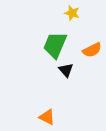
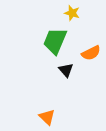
green trapezoid: moved 4 px up
orange semicircle: moved 1 px left, 3 px down
orange triangle: rotated 18 degrees clockwise
